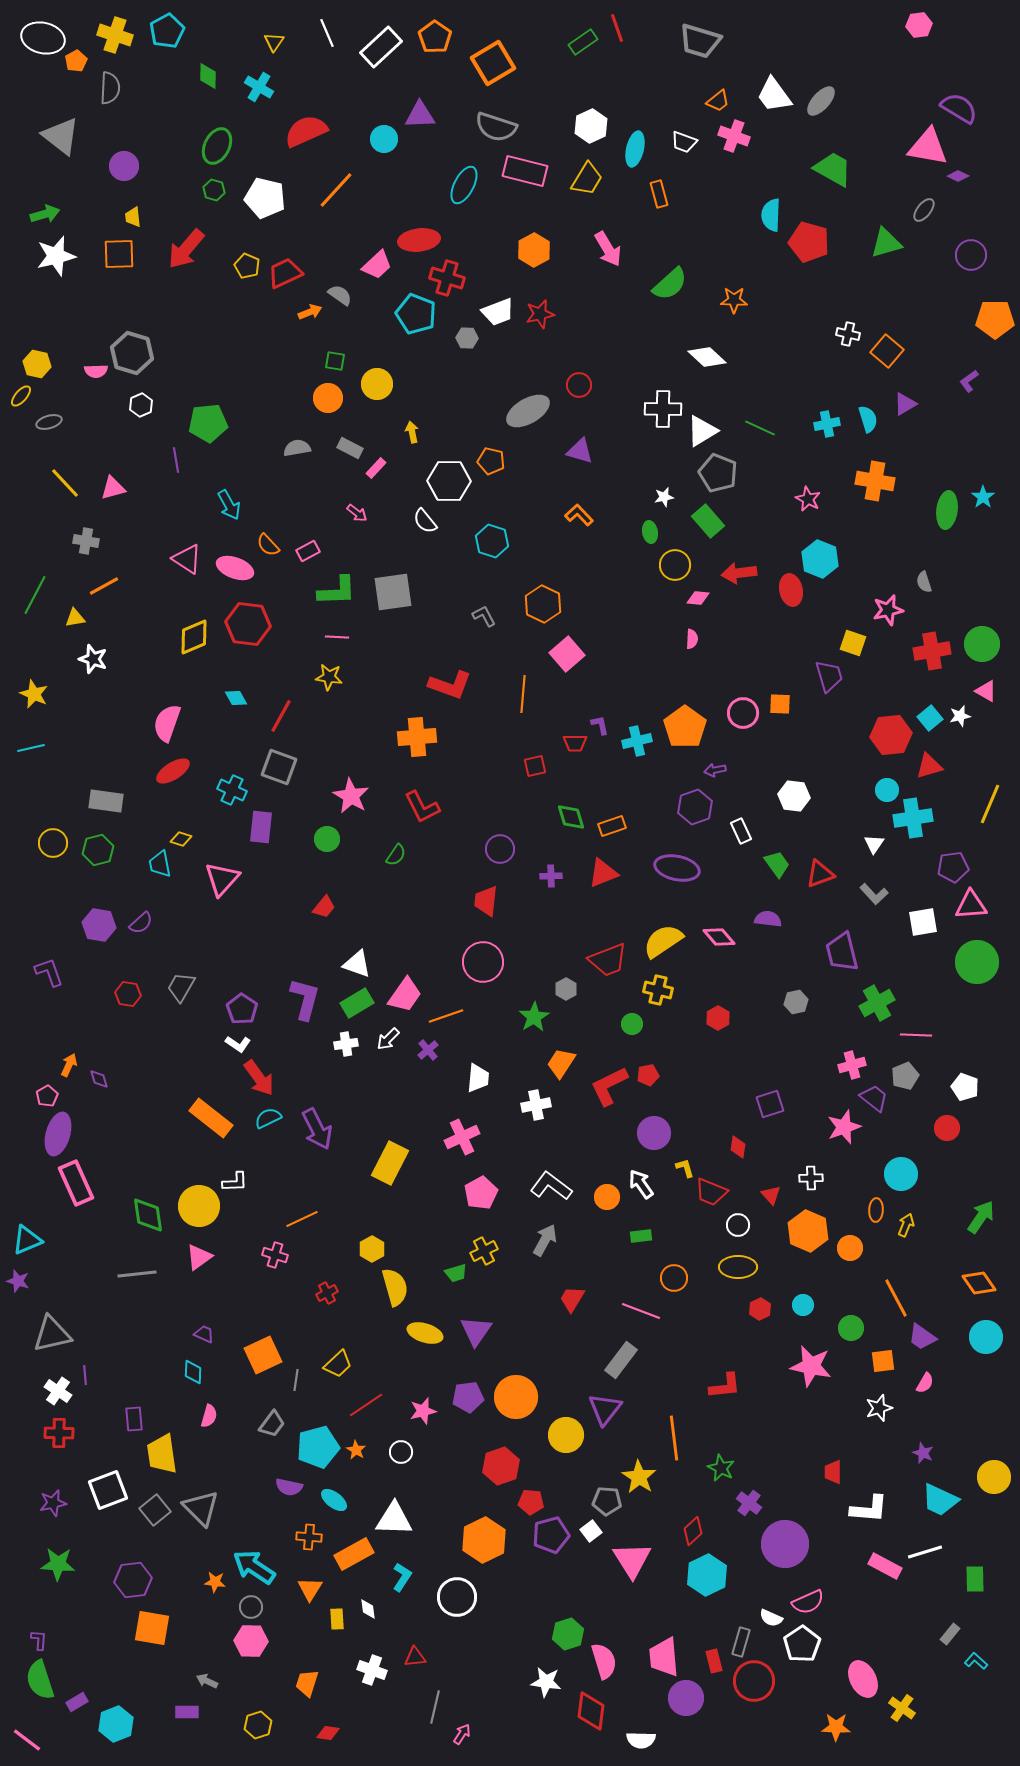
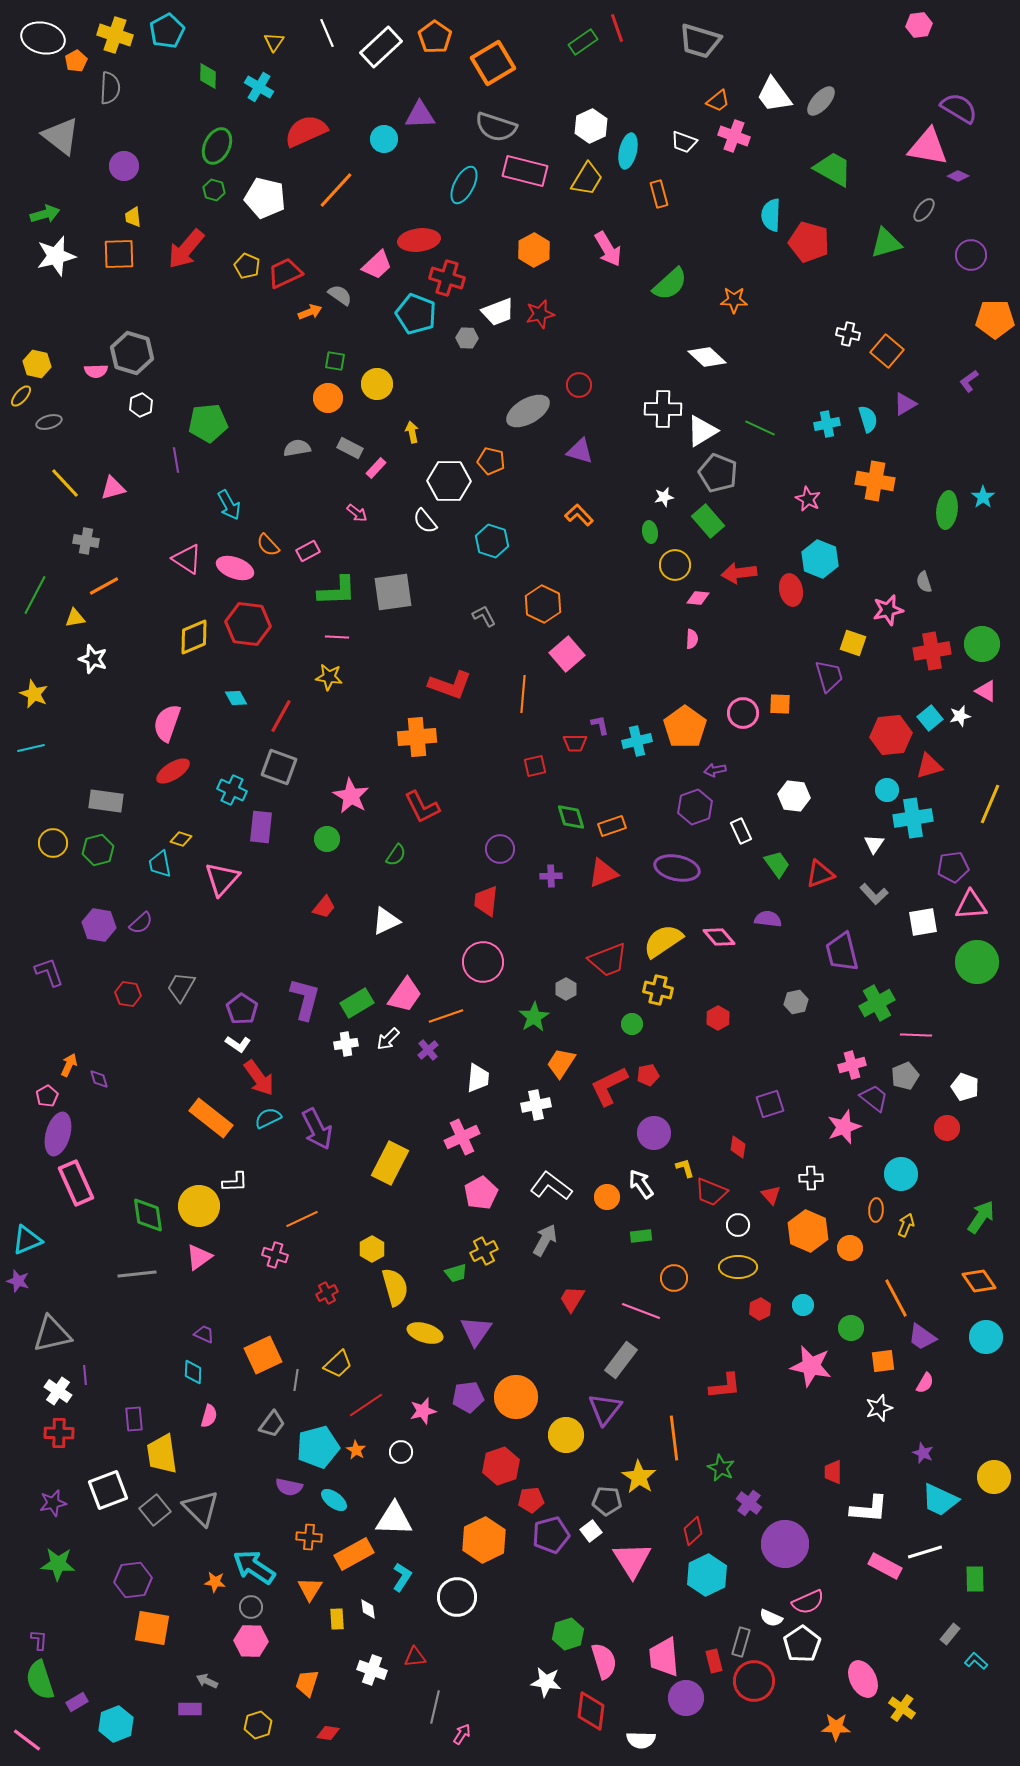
cyan ellipse at (635, 149): moved 7 px left, 2 px down
white triangle at (357, 964): moved 29 px right, 43 px up; rotated 44 degrees counterclockwise
orange diamond at (979, 1283): moved 2 px up
red pentagon at (531, 1502): moved 2 px up; rotated 10 degrees counterclockwise
purple rectangle at (187, 1712): moved 3 px right, 3 px up
